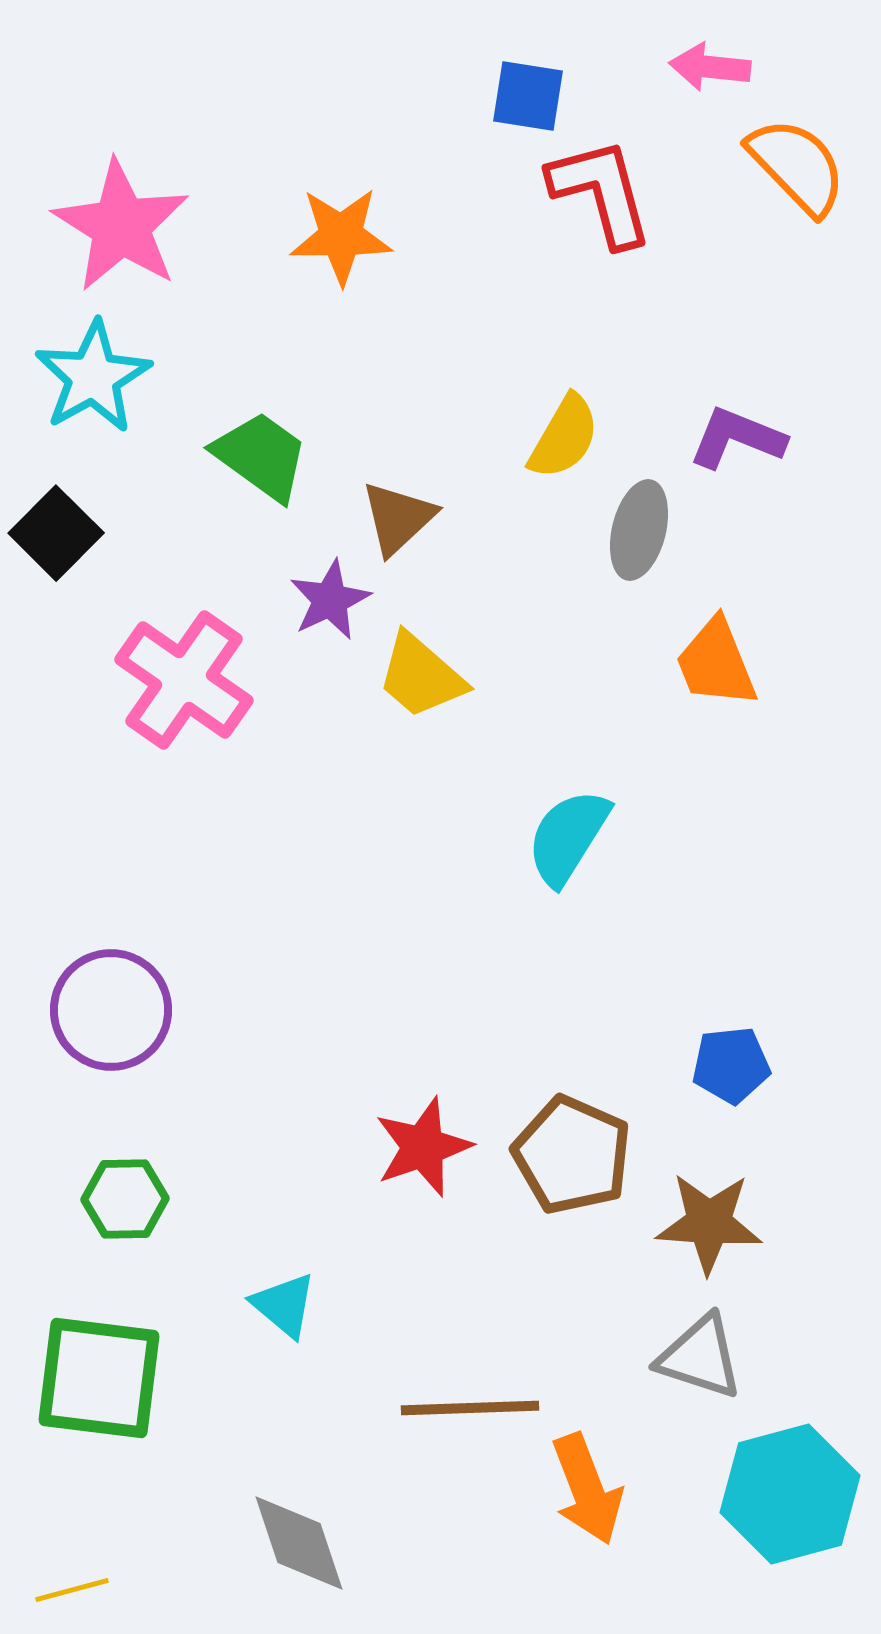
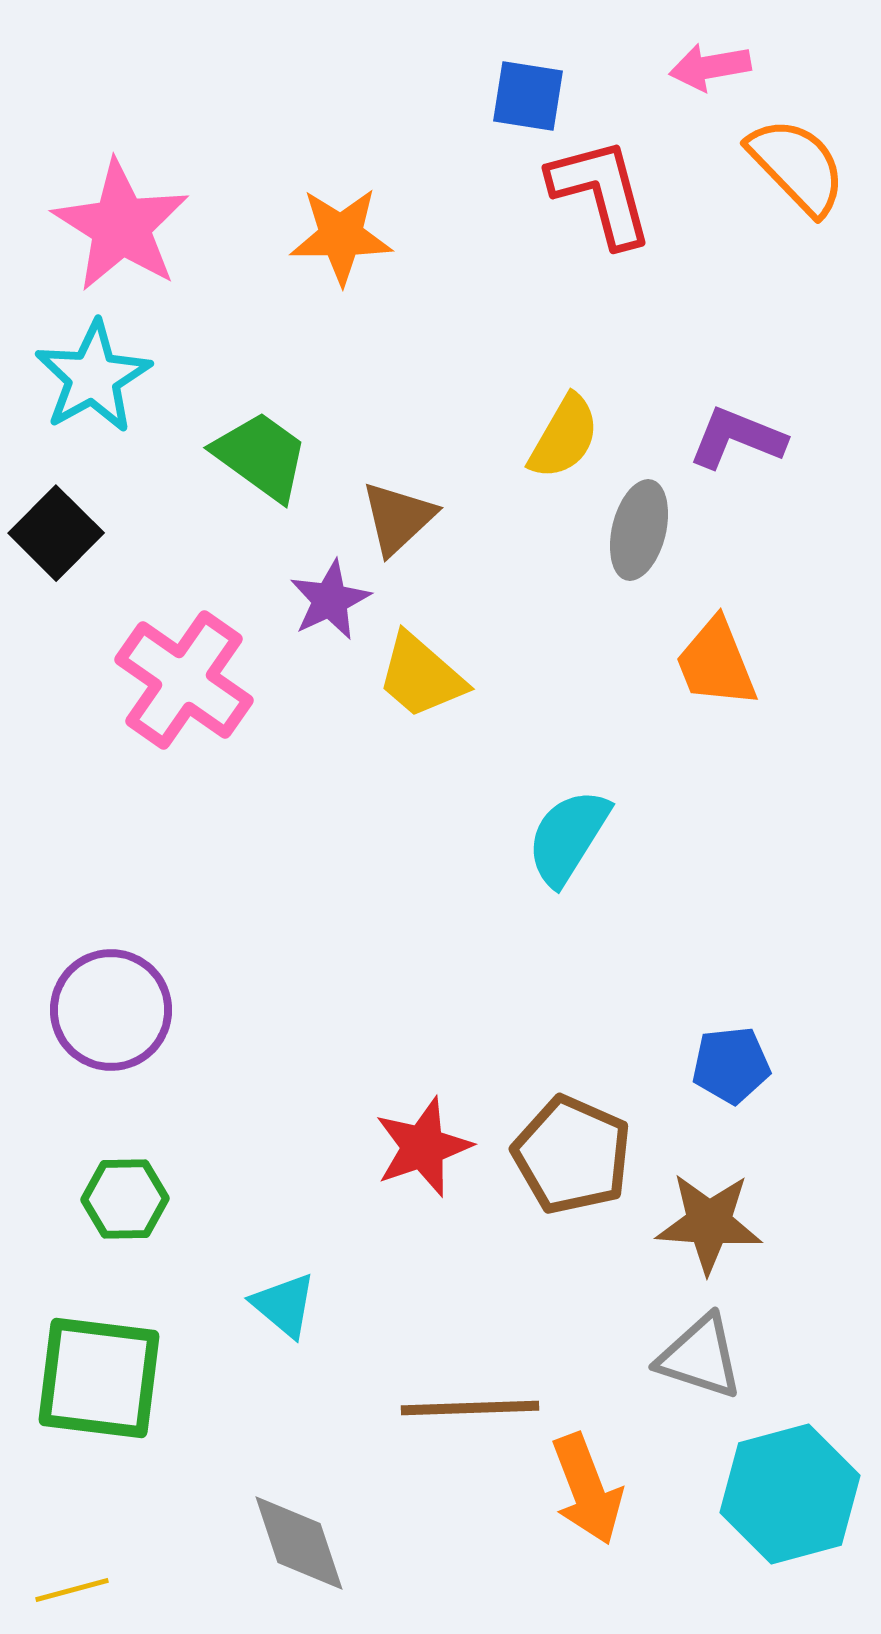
pink arrow: rotated 16 degrees counterclockwise
